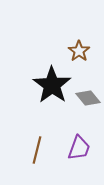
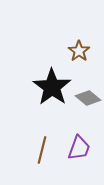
black star: moved 2 px down
gray diamond: rotated 10 degrees counterclockwise
brown line: moved 5 px right
